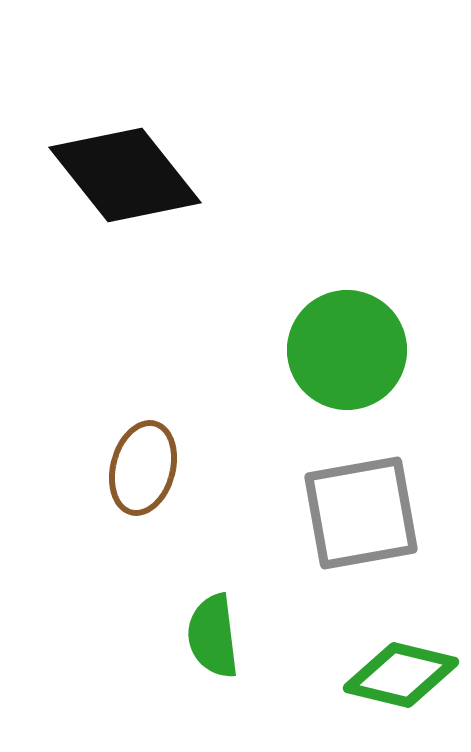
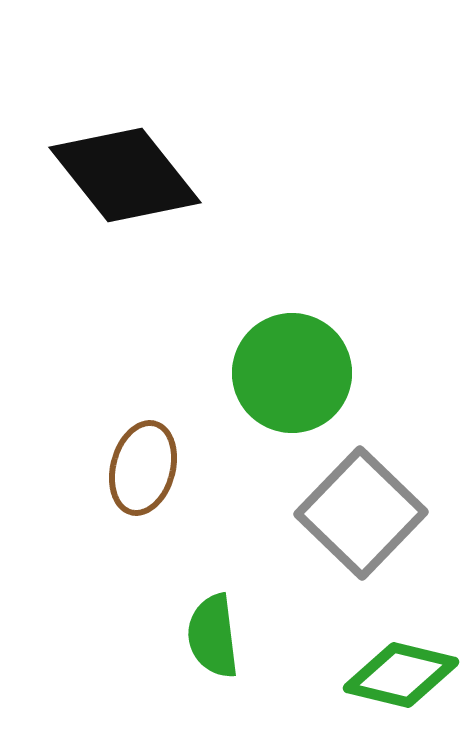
green circle: moved 55 px left, 23 px down
gray square: rotated 36 degrees counterclockwise
